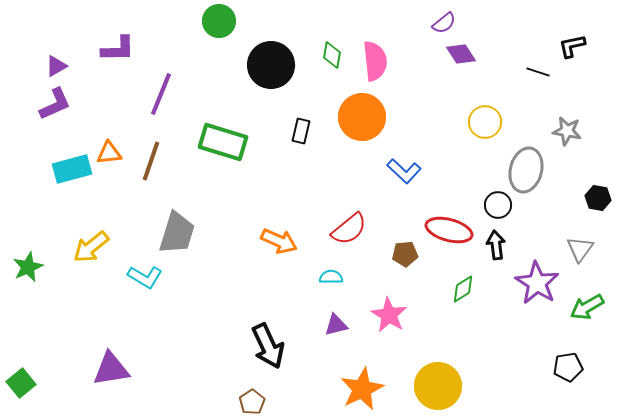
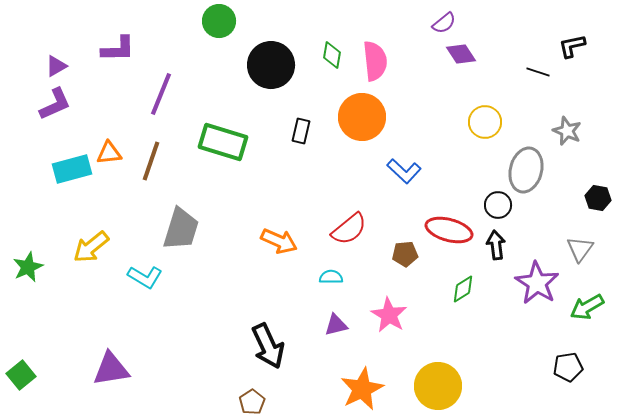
gray star at (567, 131): rotated 12 degrees clockwise
gray trapezoid at (177, 233): moved 4 px right, 4 px up
green square at (21, 383): moved 8 px up
